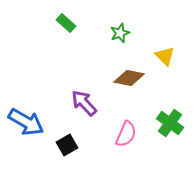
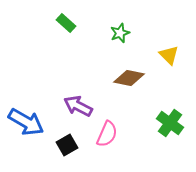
yellow triangle: moved 4 px right, 1 px up
purple arrow: moved 6 px left, 3 px down; rotated 20 degrees counterclockwise
pink semicircle: moved 19 px left
